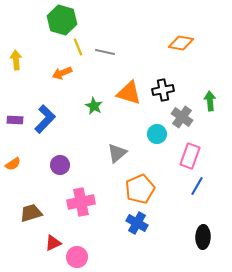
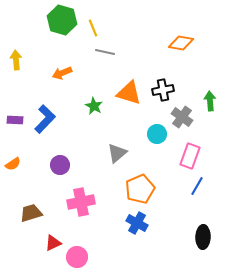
yellow line: moved 15 px right, 19 px up
